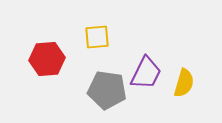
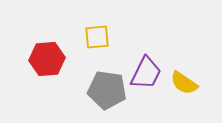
yellow semicircle: rotated 108 degrees clockwise
